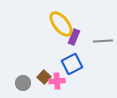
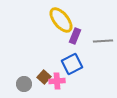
yellow ellipse: moved 4 px up
purple rectangle: moved 1 px right, 1 px up
gray circle: moved 1 px right, 1 px down
